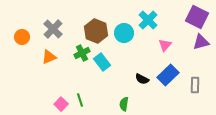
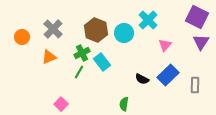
brown hexagon: moved 1 px up
purple triangle: rotated 42 degrees counterclockwise
green line: moved 1 px left, 28 px up; rotated 48 degrees clockwise
